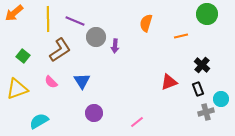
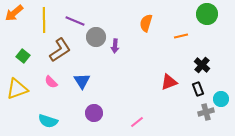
yellow line: moved 4 px left, 1 px down
cyan semicircle: moved 9 px right; rotated 132 degrees counterclockwise
